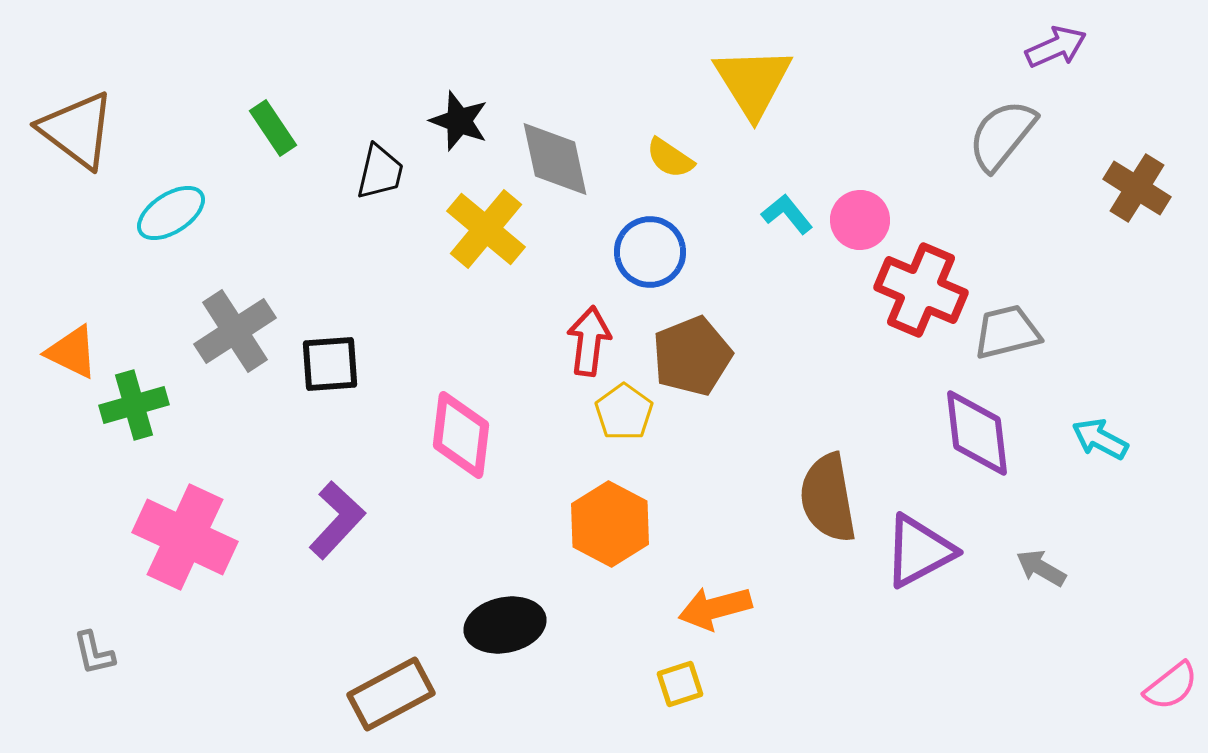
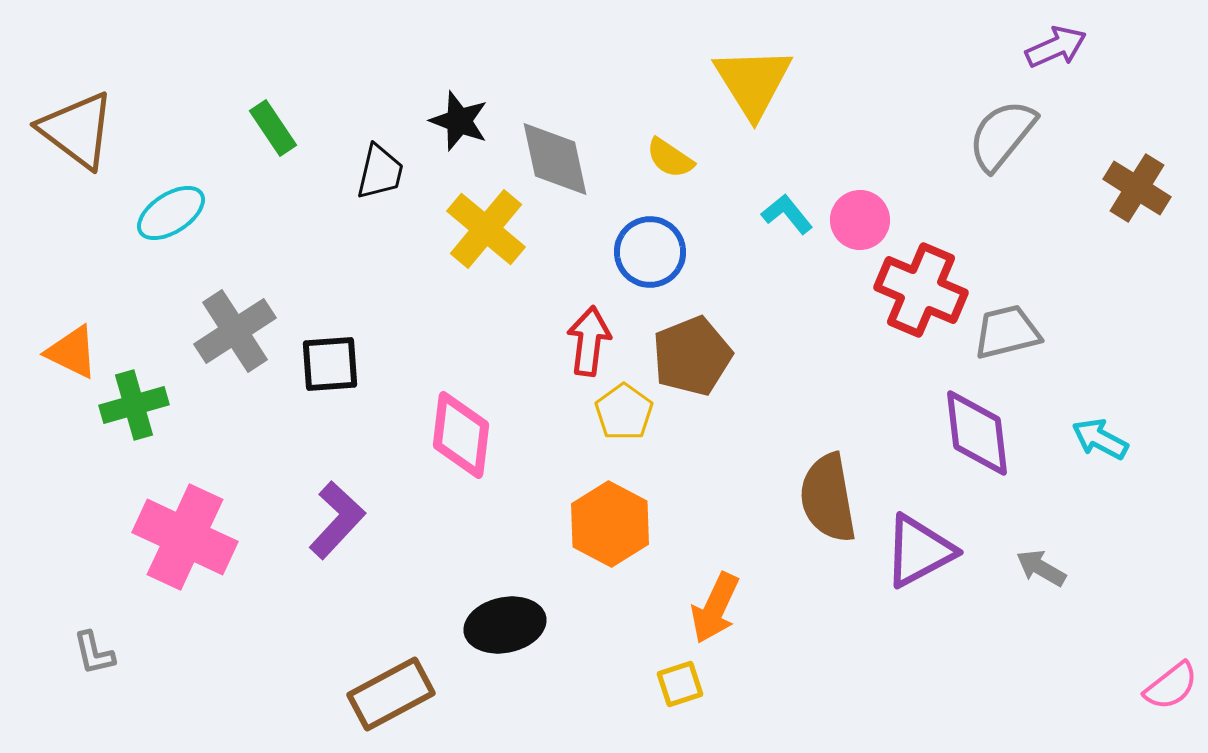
orange arrow: rotated 50 degrees counterclockwise
